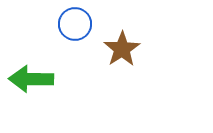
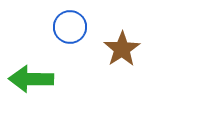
blue circle: moved 5 px left, 3 px down
